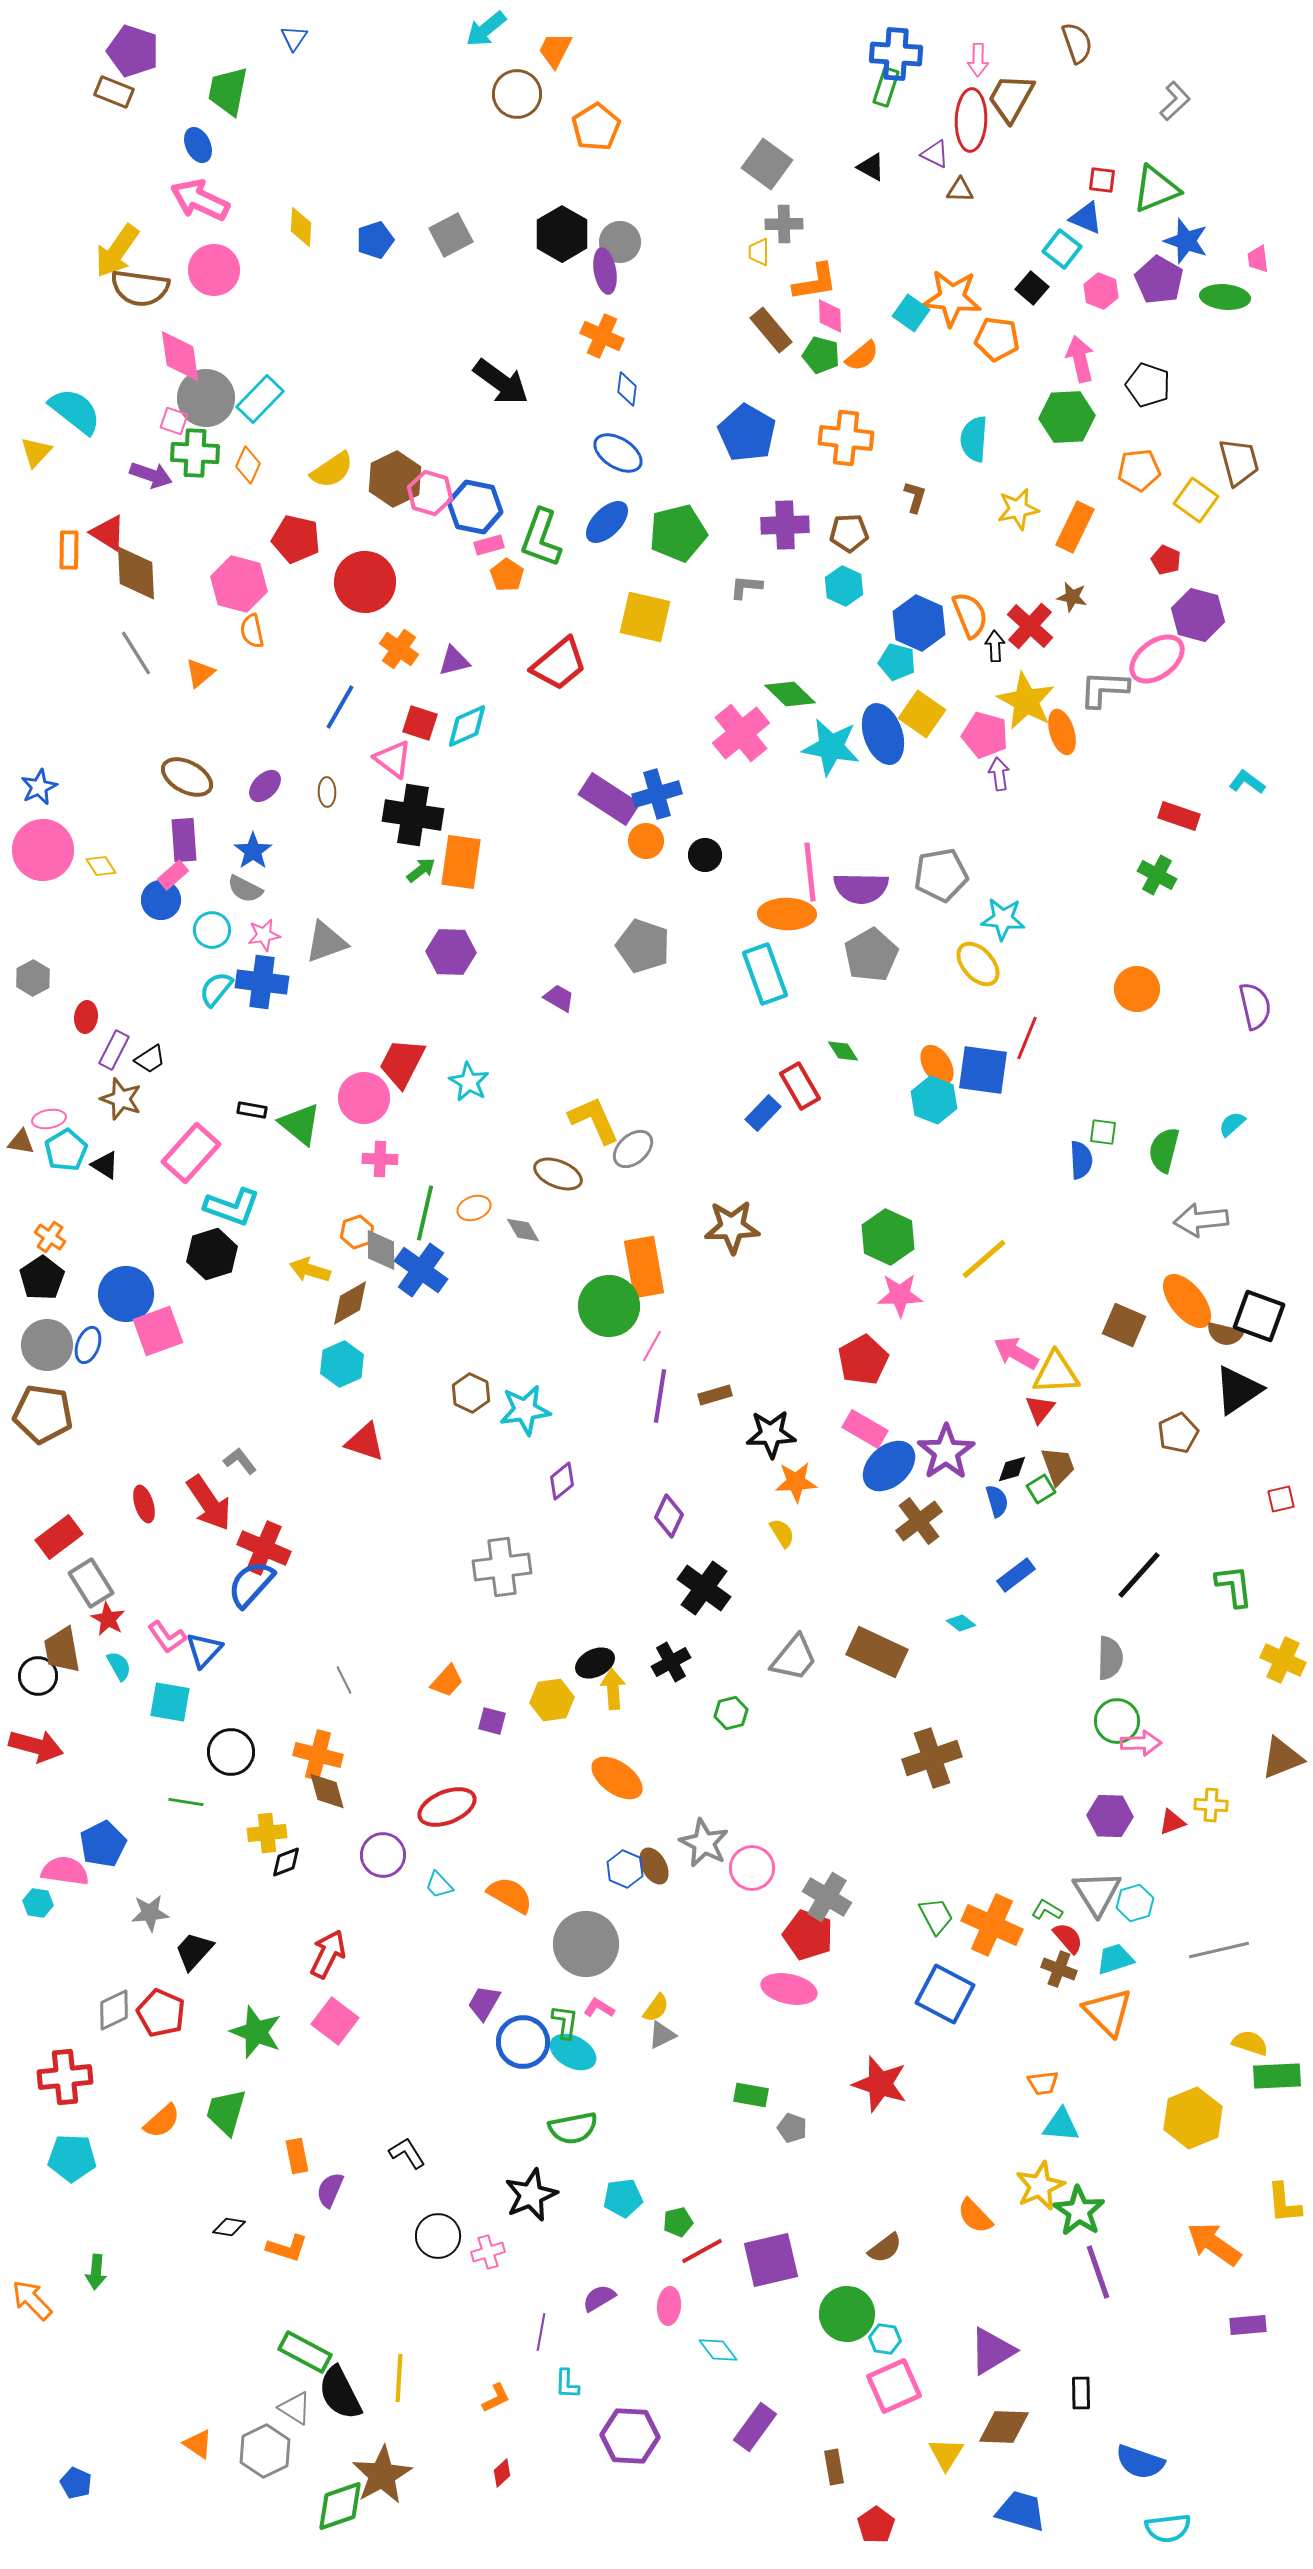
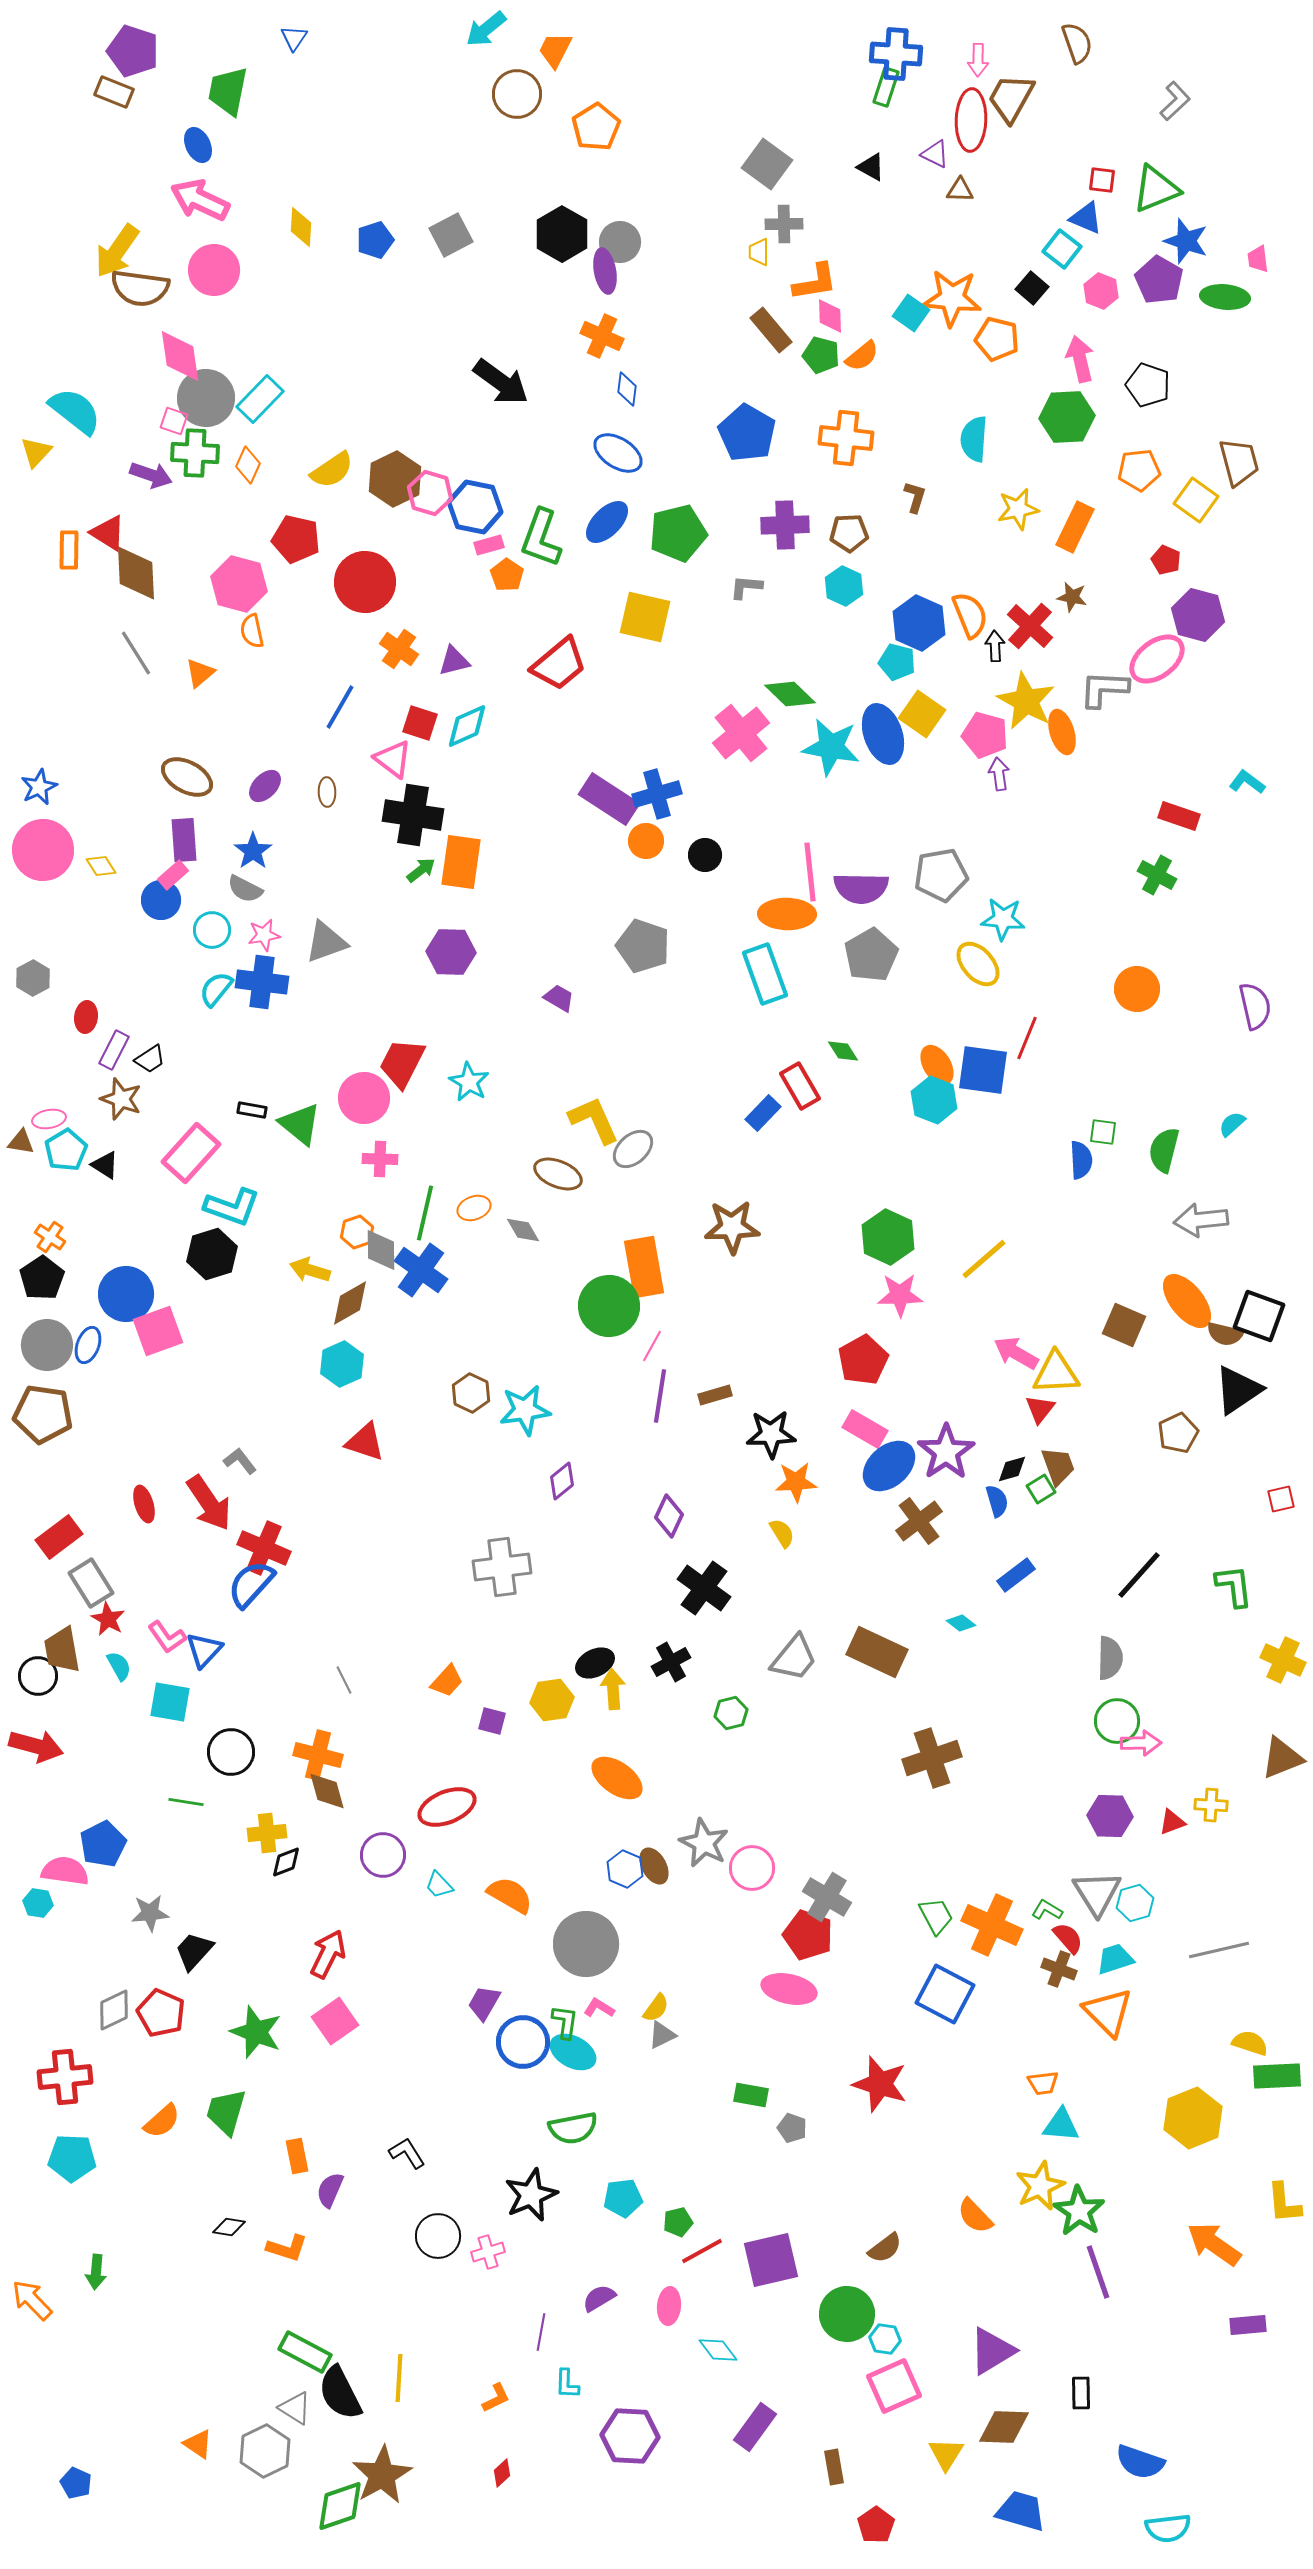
orange pentagon at (997, 339): rotated 6 degrees clockwise
pink square at (335, 2021): rotated 18 degrees clockwise
